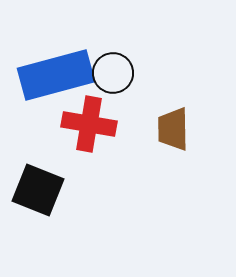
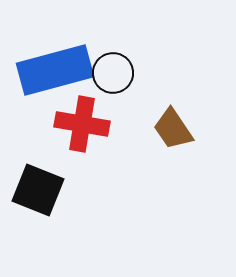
blue rectangle: moved 1 px left, 5 px up
red cross: moved 7 px left
brown trapezoid: rotated 33 degrees counterclockwise
